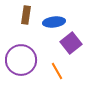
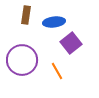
purple circle: moved 1 px right
